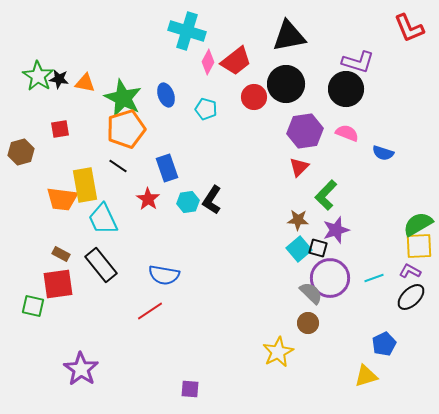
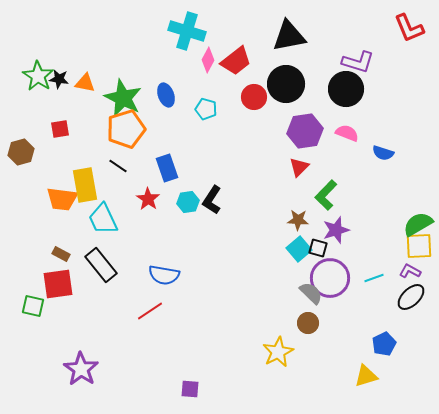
pink diamond at (208, 62): moved 2 px up
